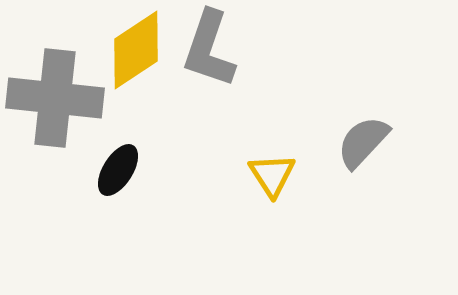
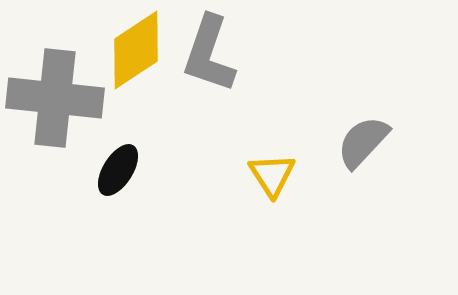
gray L-shape: moved 5 px down
